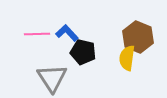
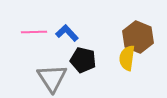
pink line: moved 3 px left, 2 px up
black pentagon: moved 8 px down
